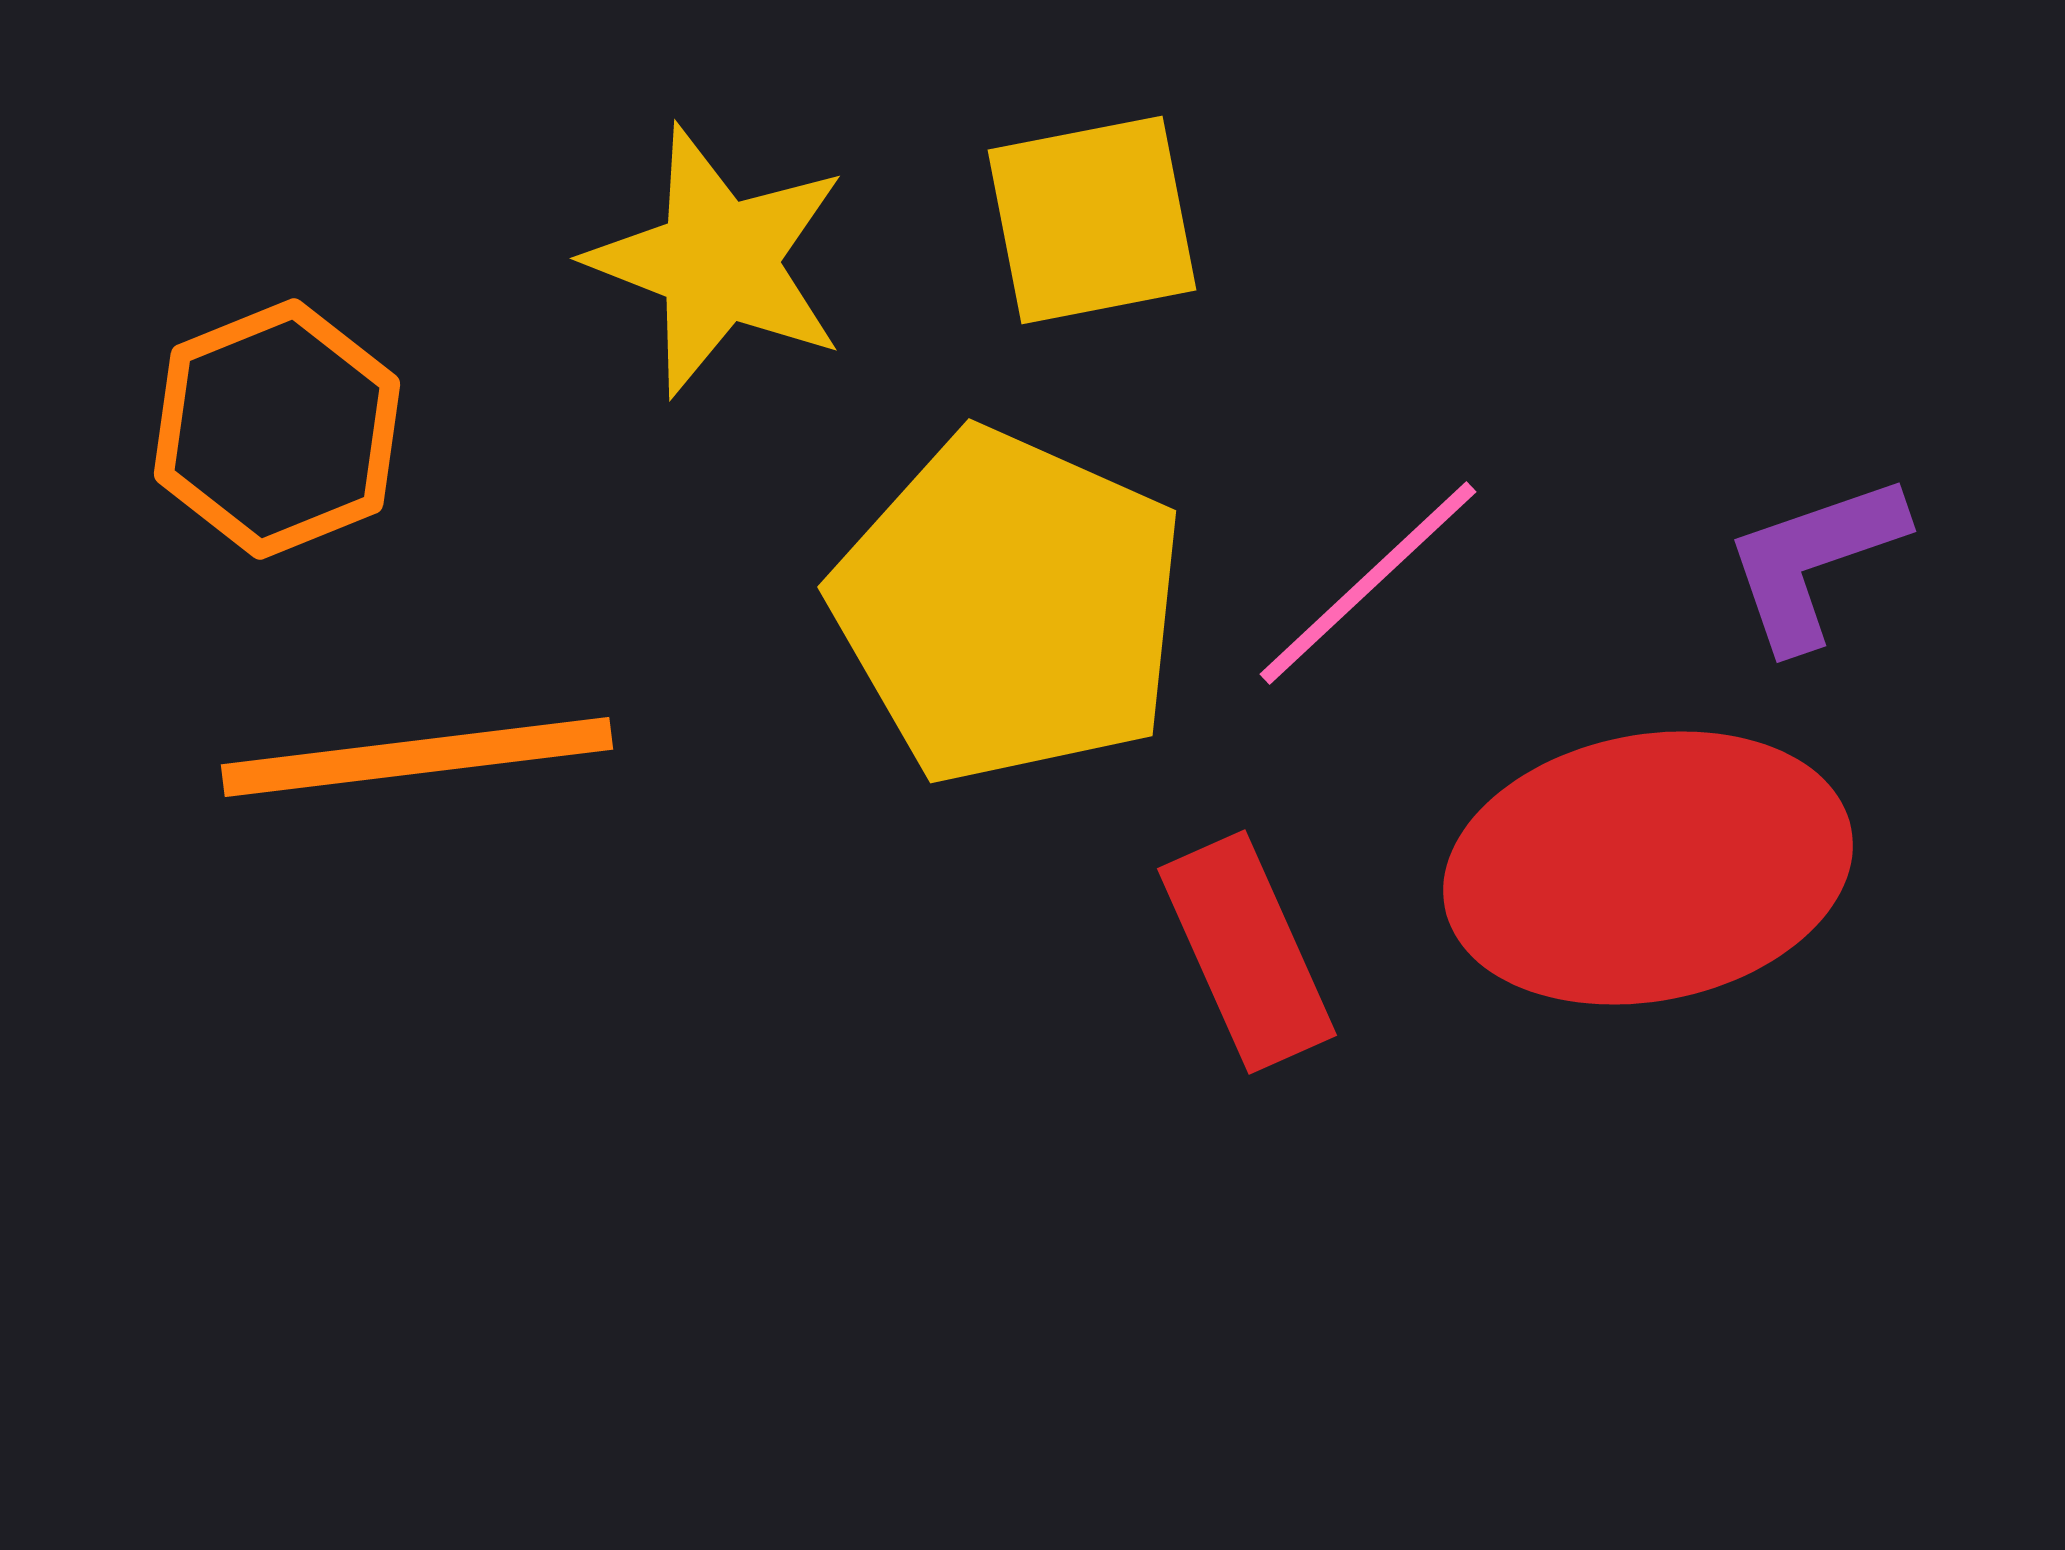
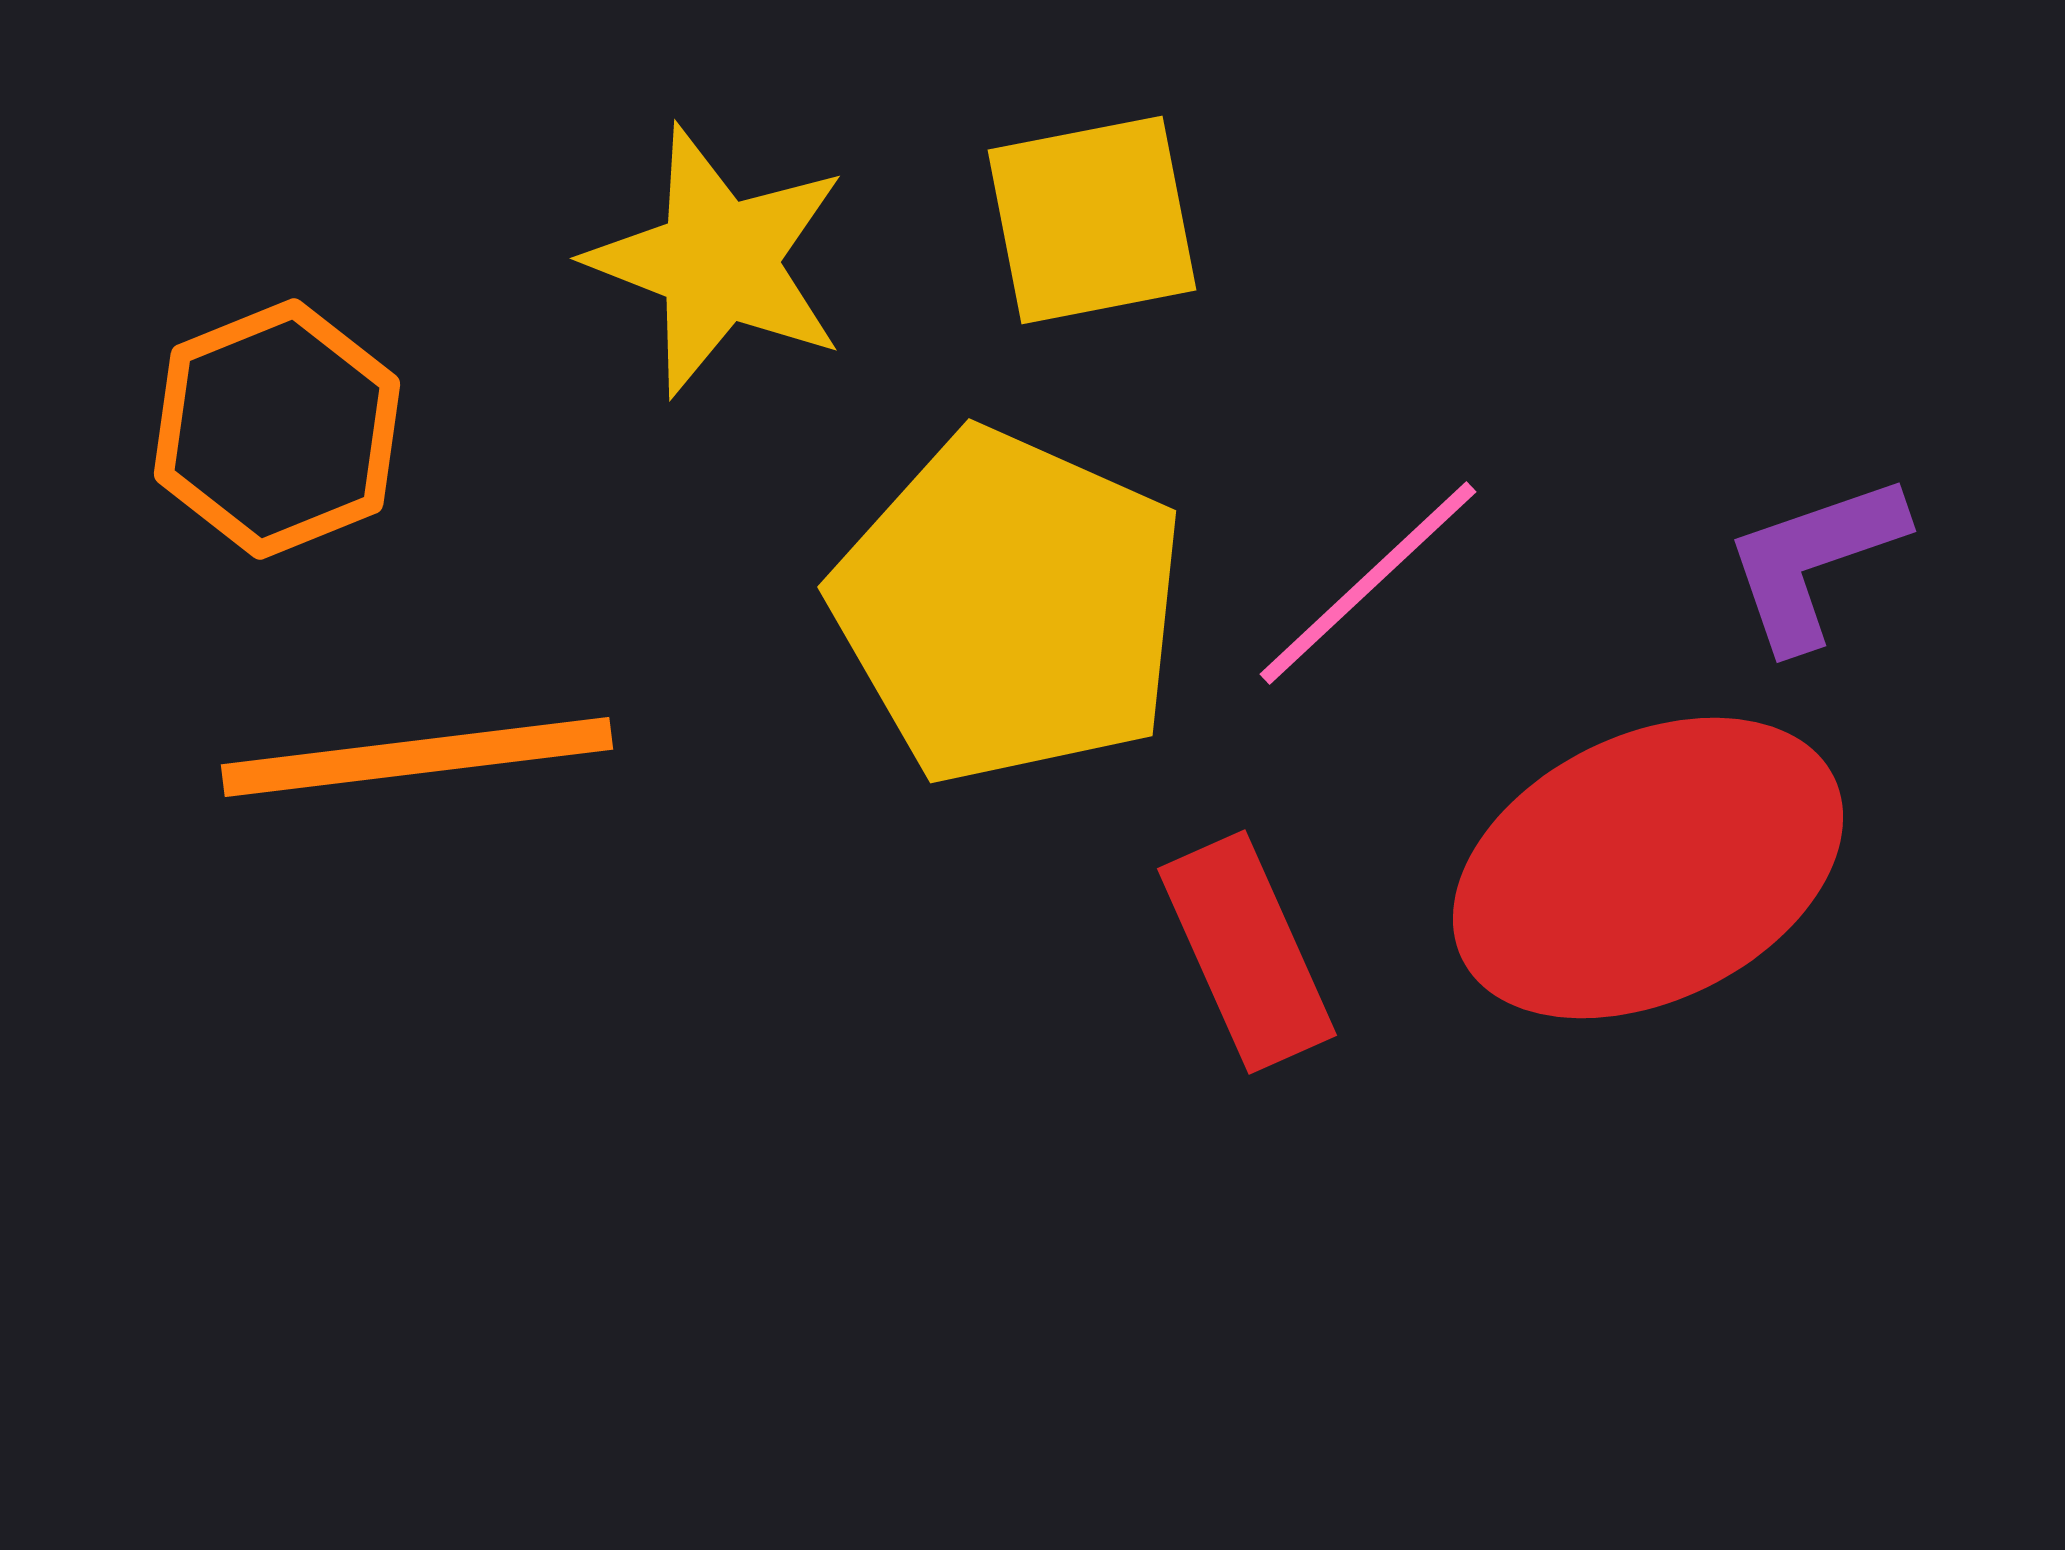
red ellipse: rotated 15 degrees counterclockwise
